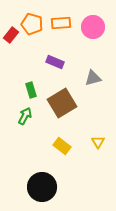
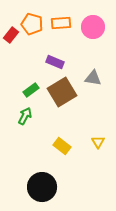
gray triangle: rotated 24 degrees clockwise
green rectangle: rotated 70 degrees clockwise
brown square: moved 11 px up
